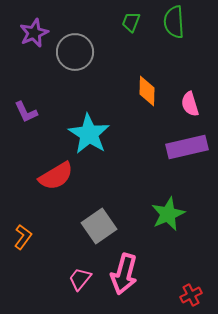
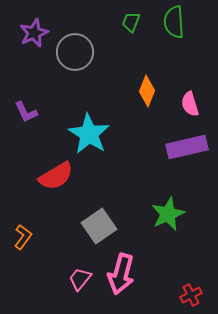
orange diamond: rotated 20 degrees clockwise
pink arrow: moved 3 px left
